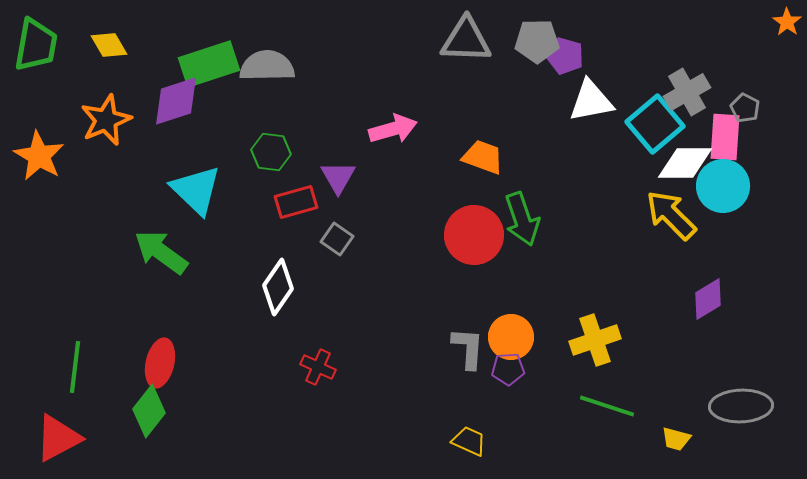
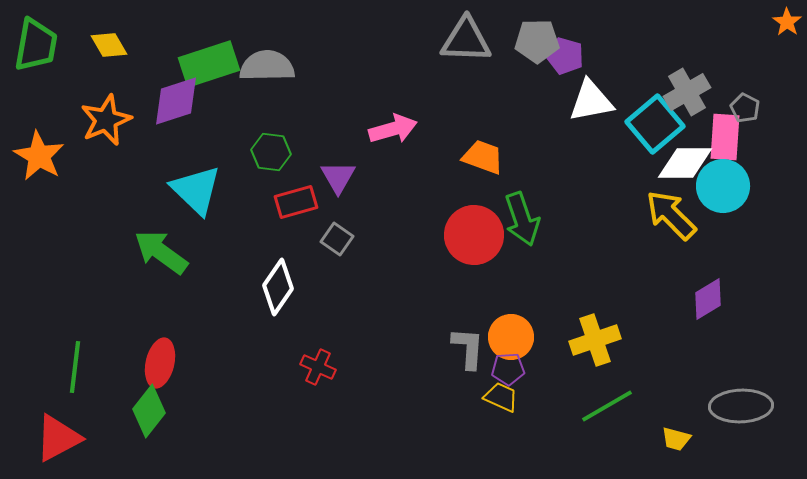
green line at (607, 406): rotated 48 degrees counterclockwise
yellow trapezoid at (469, 441): moved 32 px right, 44 px up
